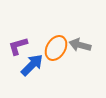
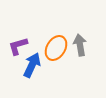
gray arrow: rotated 65 degrees clockwise
blue arrow: rotated 20 degrees counterclockwise
